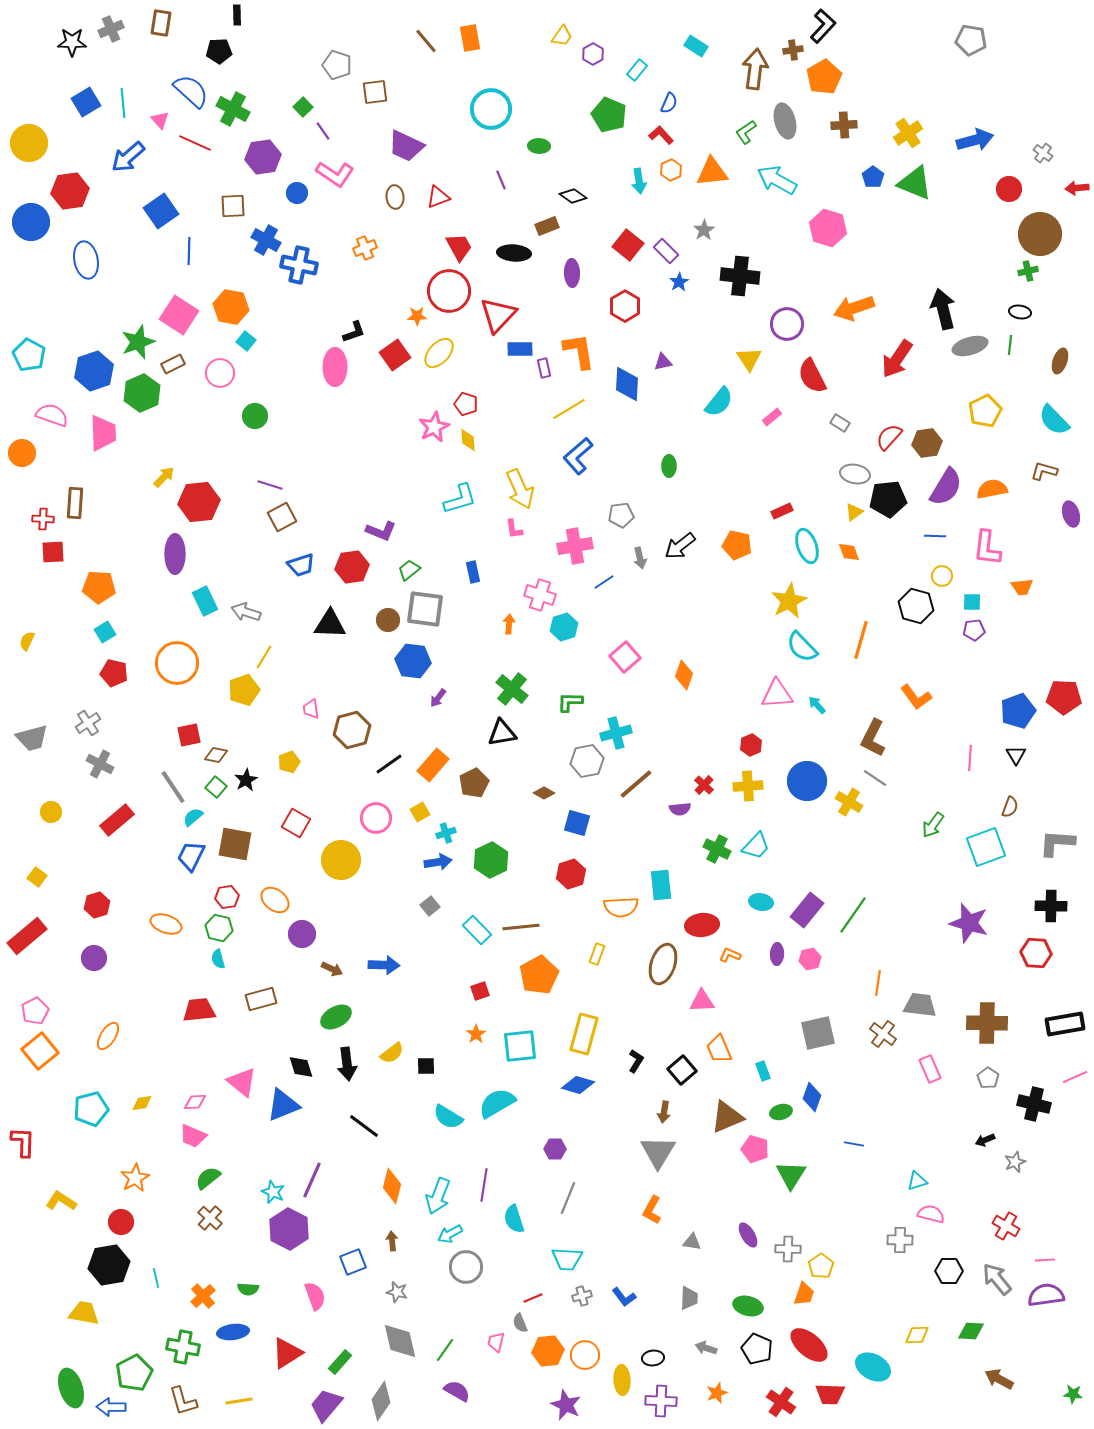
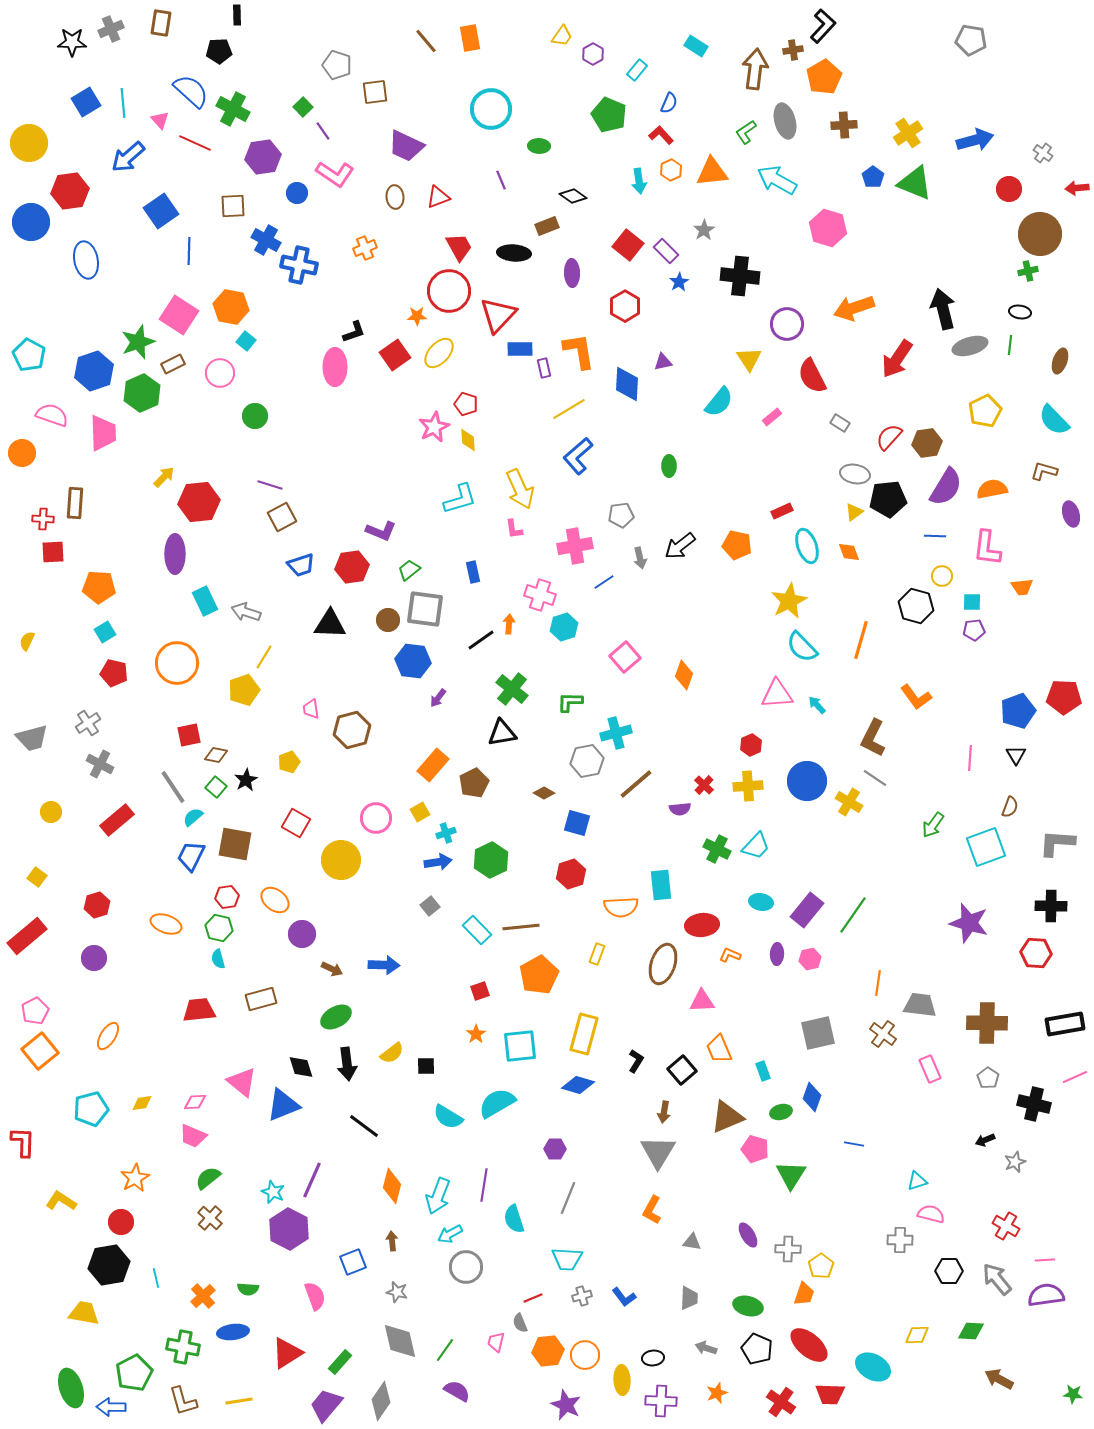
black line at (389, 764): moved 92 px right, 124 px up
